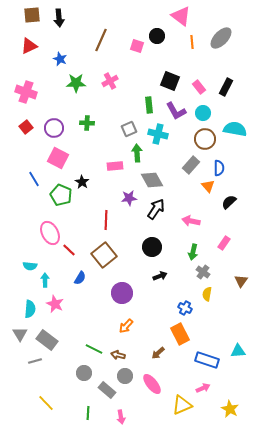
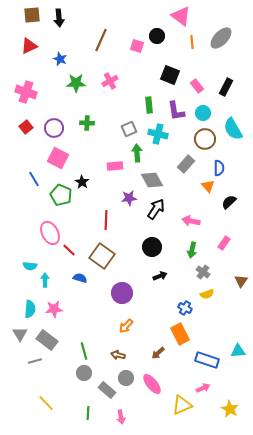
black square at (170, 81): moved 6 px up
pink rectangle at (199, 87): moved 2 px left, 1 px up
purple L-shape at (176, 111): rotated 20 degrees clockwise
cyan semicircle at (235, 129): moved 2 px left; rotated 130 degrees counterclockwise
gray rectangle at (191, 165): moved 5 px left, 1 px up
green arrow at (193, 252): moved 1 px left, 2 px up
brown square at (104, 255): moved 2 px left, 1 px down; rotated 15 degrees counterclockwise
blue semicircle at (80, 278): rotated 104 degrees counterclockwise
yellow semicircle at (207, 294): rotated 120 degrees counterclockwise
pink star at (55, 304): moved 1 px left, 5 px down; rotated 30 degrees counterclockwise
green line at (94, 349): moved 10 px left, 2 px down; rotated 48 degrees clockwise
gray circle at (125, 376): moved 1 px right, 2 px down
